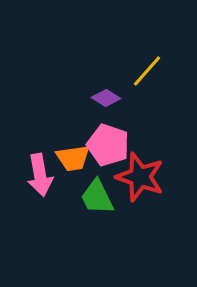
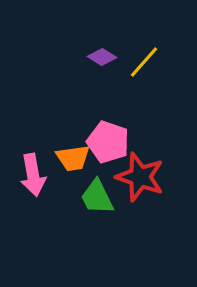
yellow line: moved 3 px left, 9 px up
purple diamond: moved 4 px left, 41 px up
pink pentagon: moved 3 px up
pink arrow: moved 7 px left
